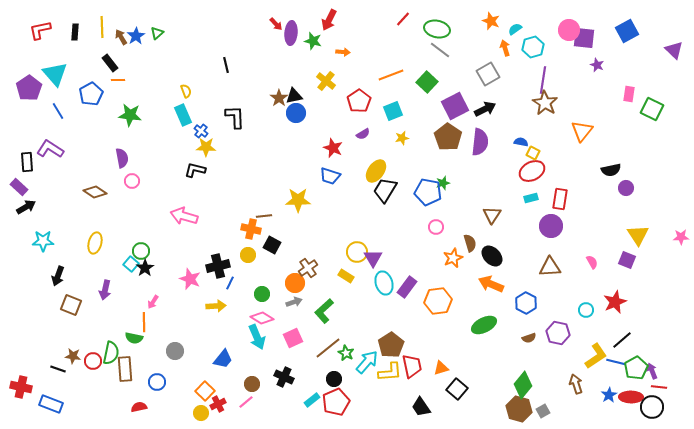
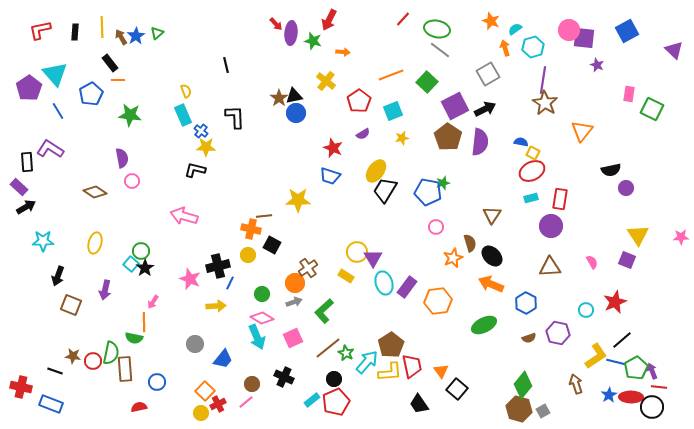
gray circle at (175, 351): moved 20 px right, 7 px up
orange triangle at (441, 368): moved 3 px down; rotated 49 degrees counterclockwise
black line at (58, 369): moved 3 px left, 2 px down
black trapezoid at (421, 407): moved 2 px left, 3 px up
